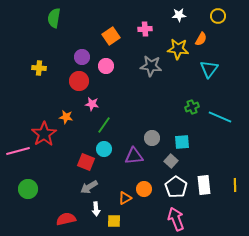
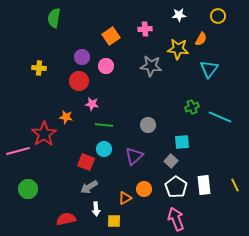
green line: rotated 60 degrees clockwise
gray circle: moved 4 px left, 13 px up
purple triangle: rotated 36 degrees counterclockwise
yellow line: rotated 24 degrees counterclockwise
